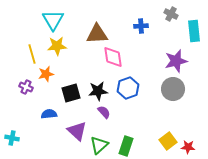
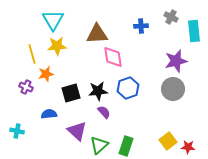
gray cross: moved 3 px down
cyan cross: moved 5 px right, 7 px up
